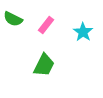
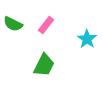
green semicircle: moved 5 px down
cyan star: moved 4 px right, 7 px down
